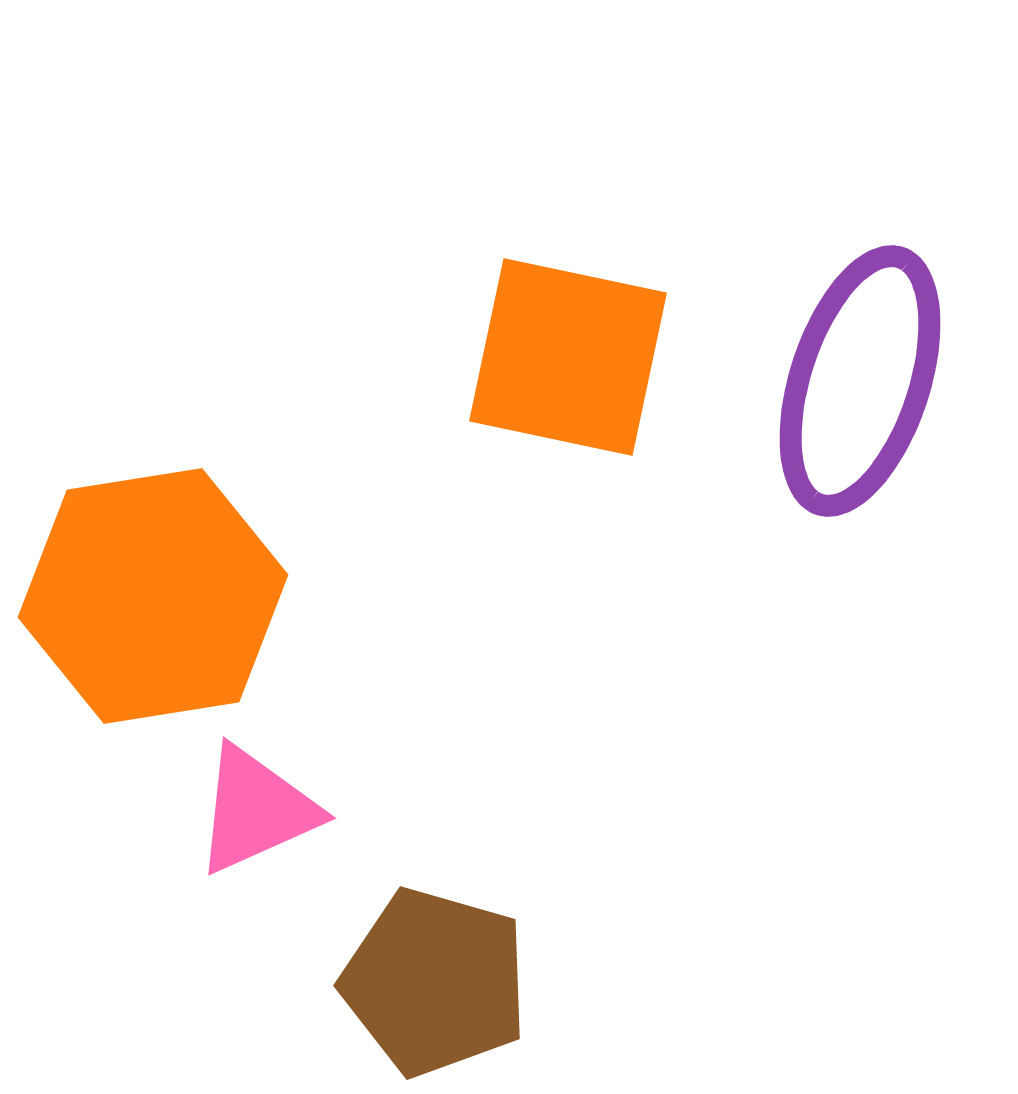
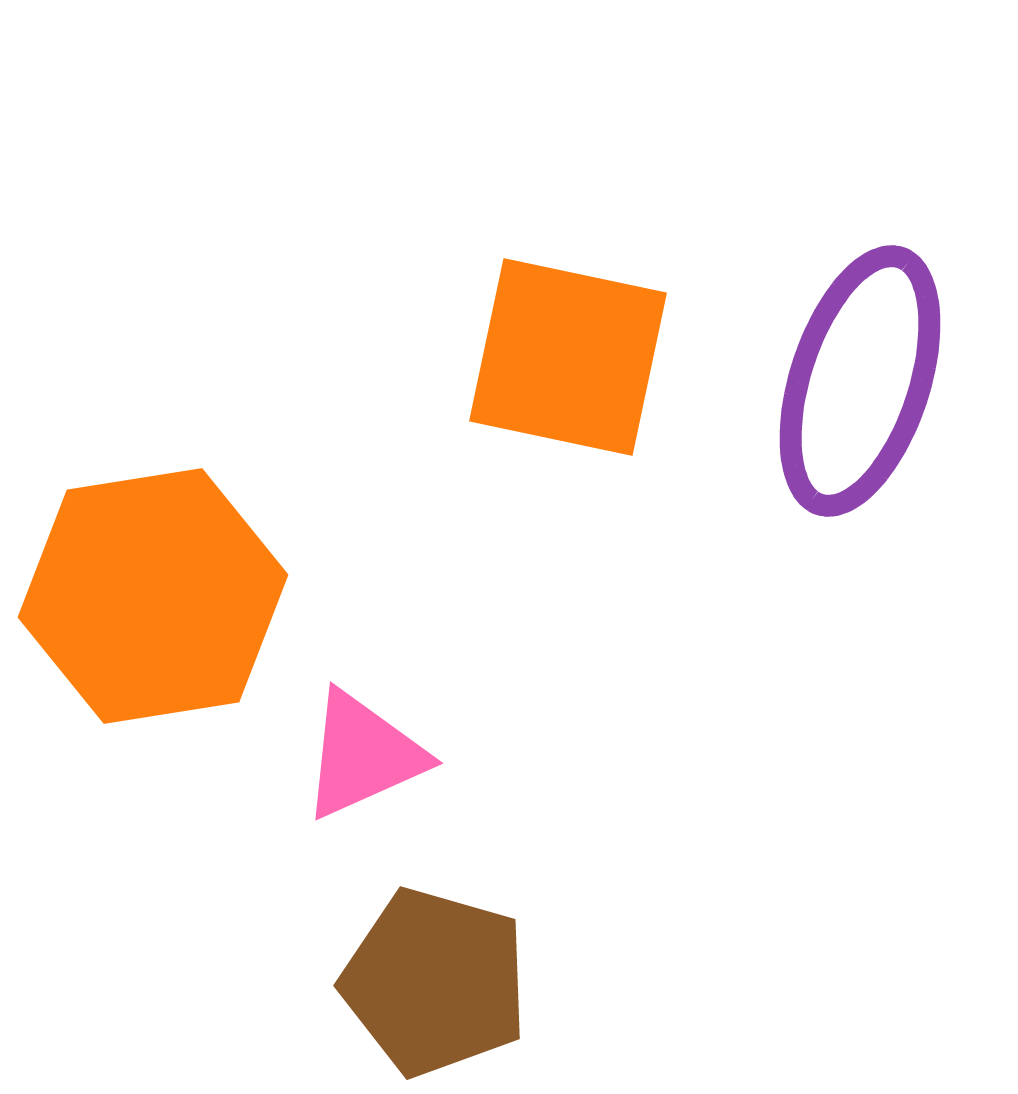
pink triangle: moved 107 px right, 55 px up
